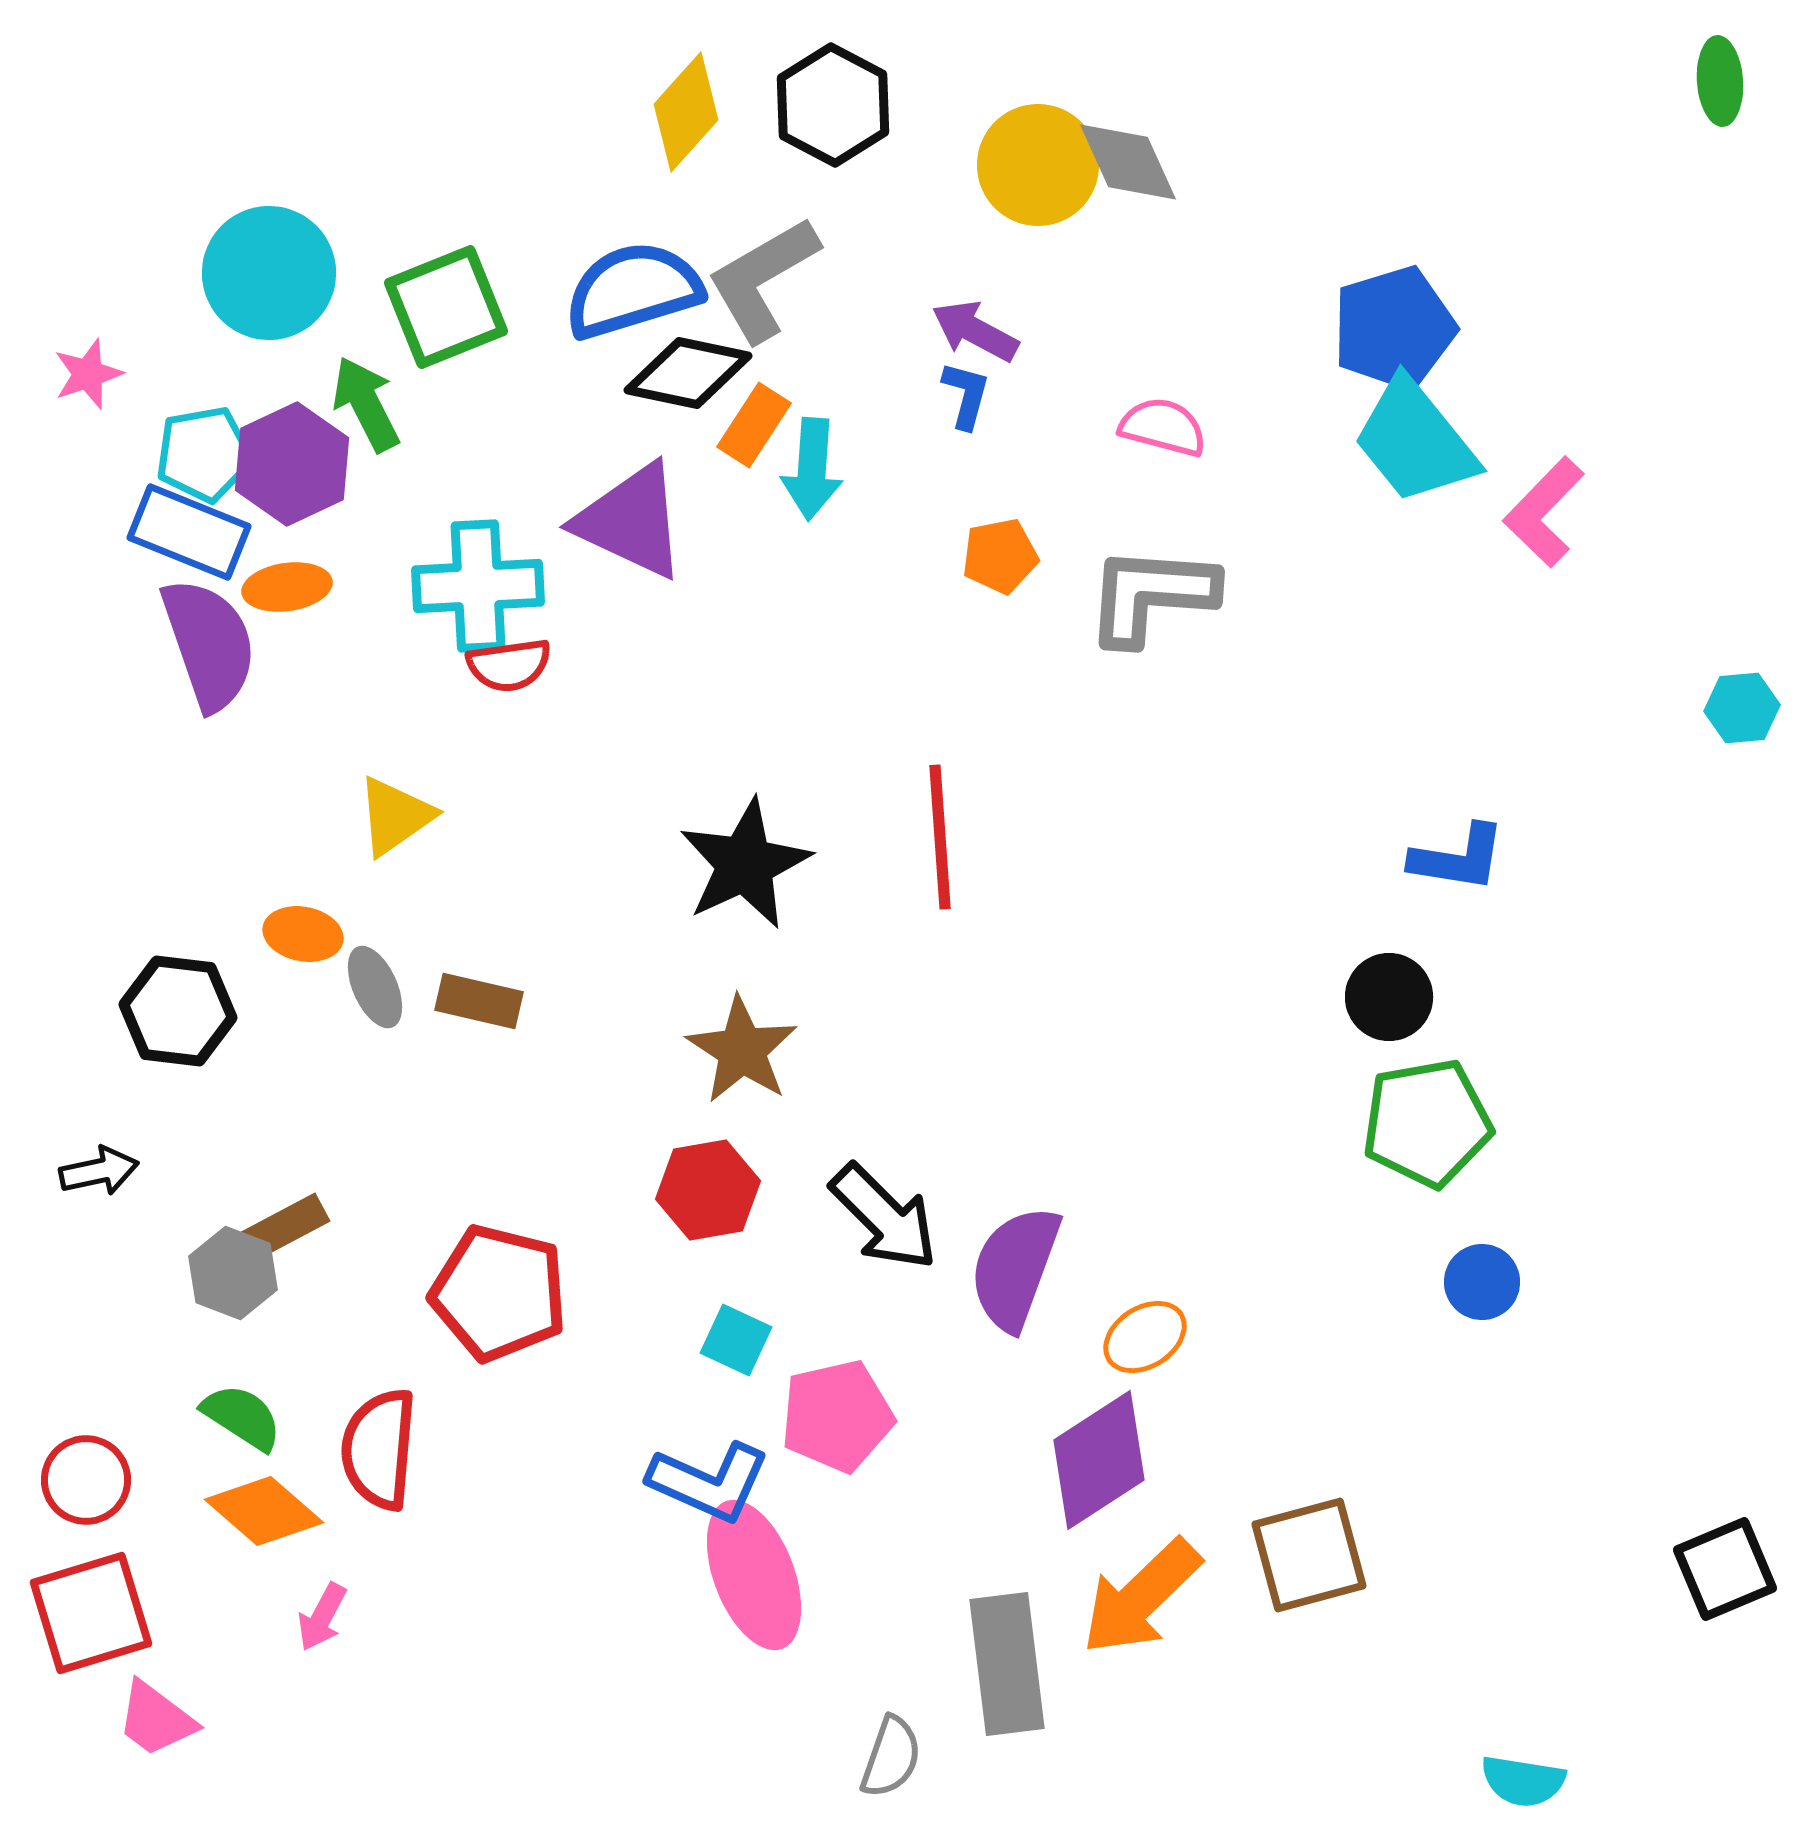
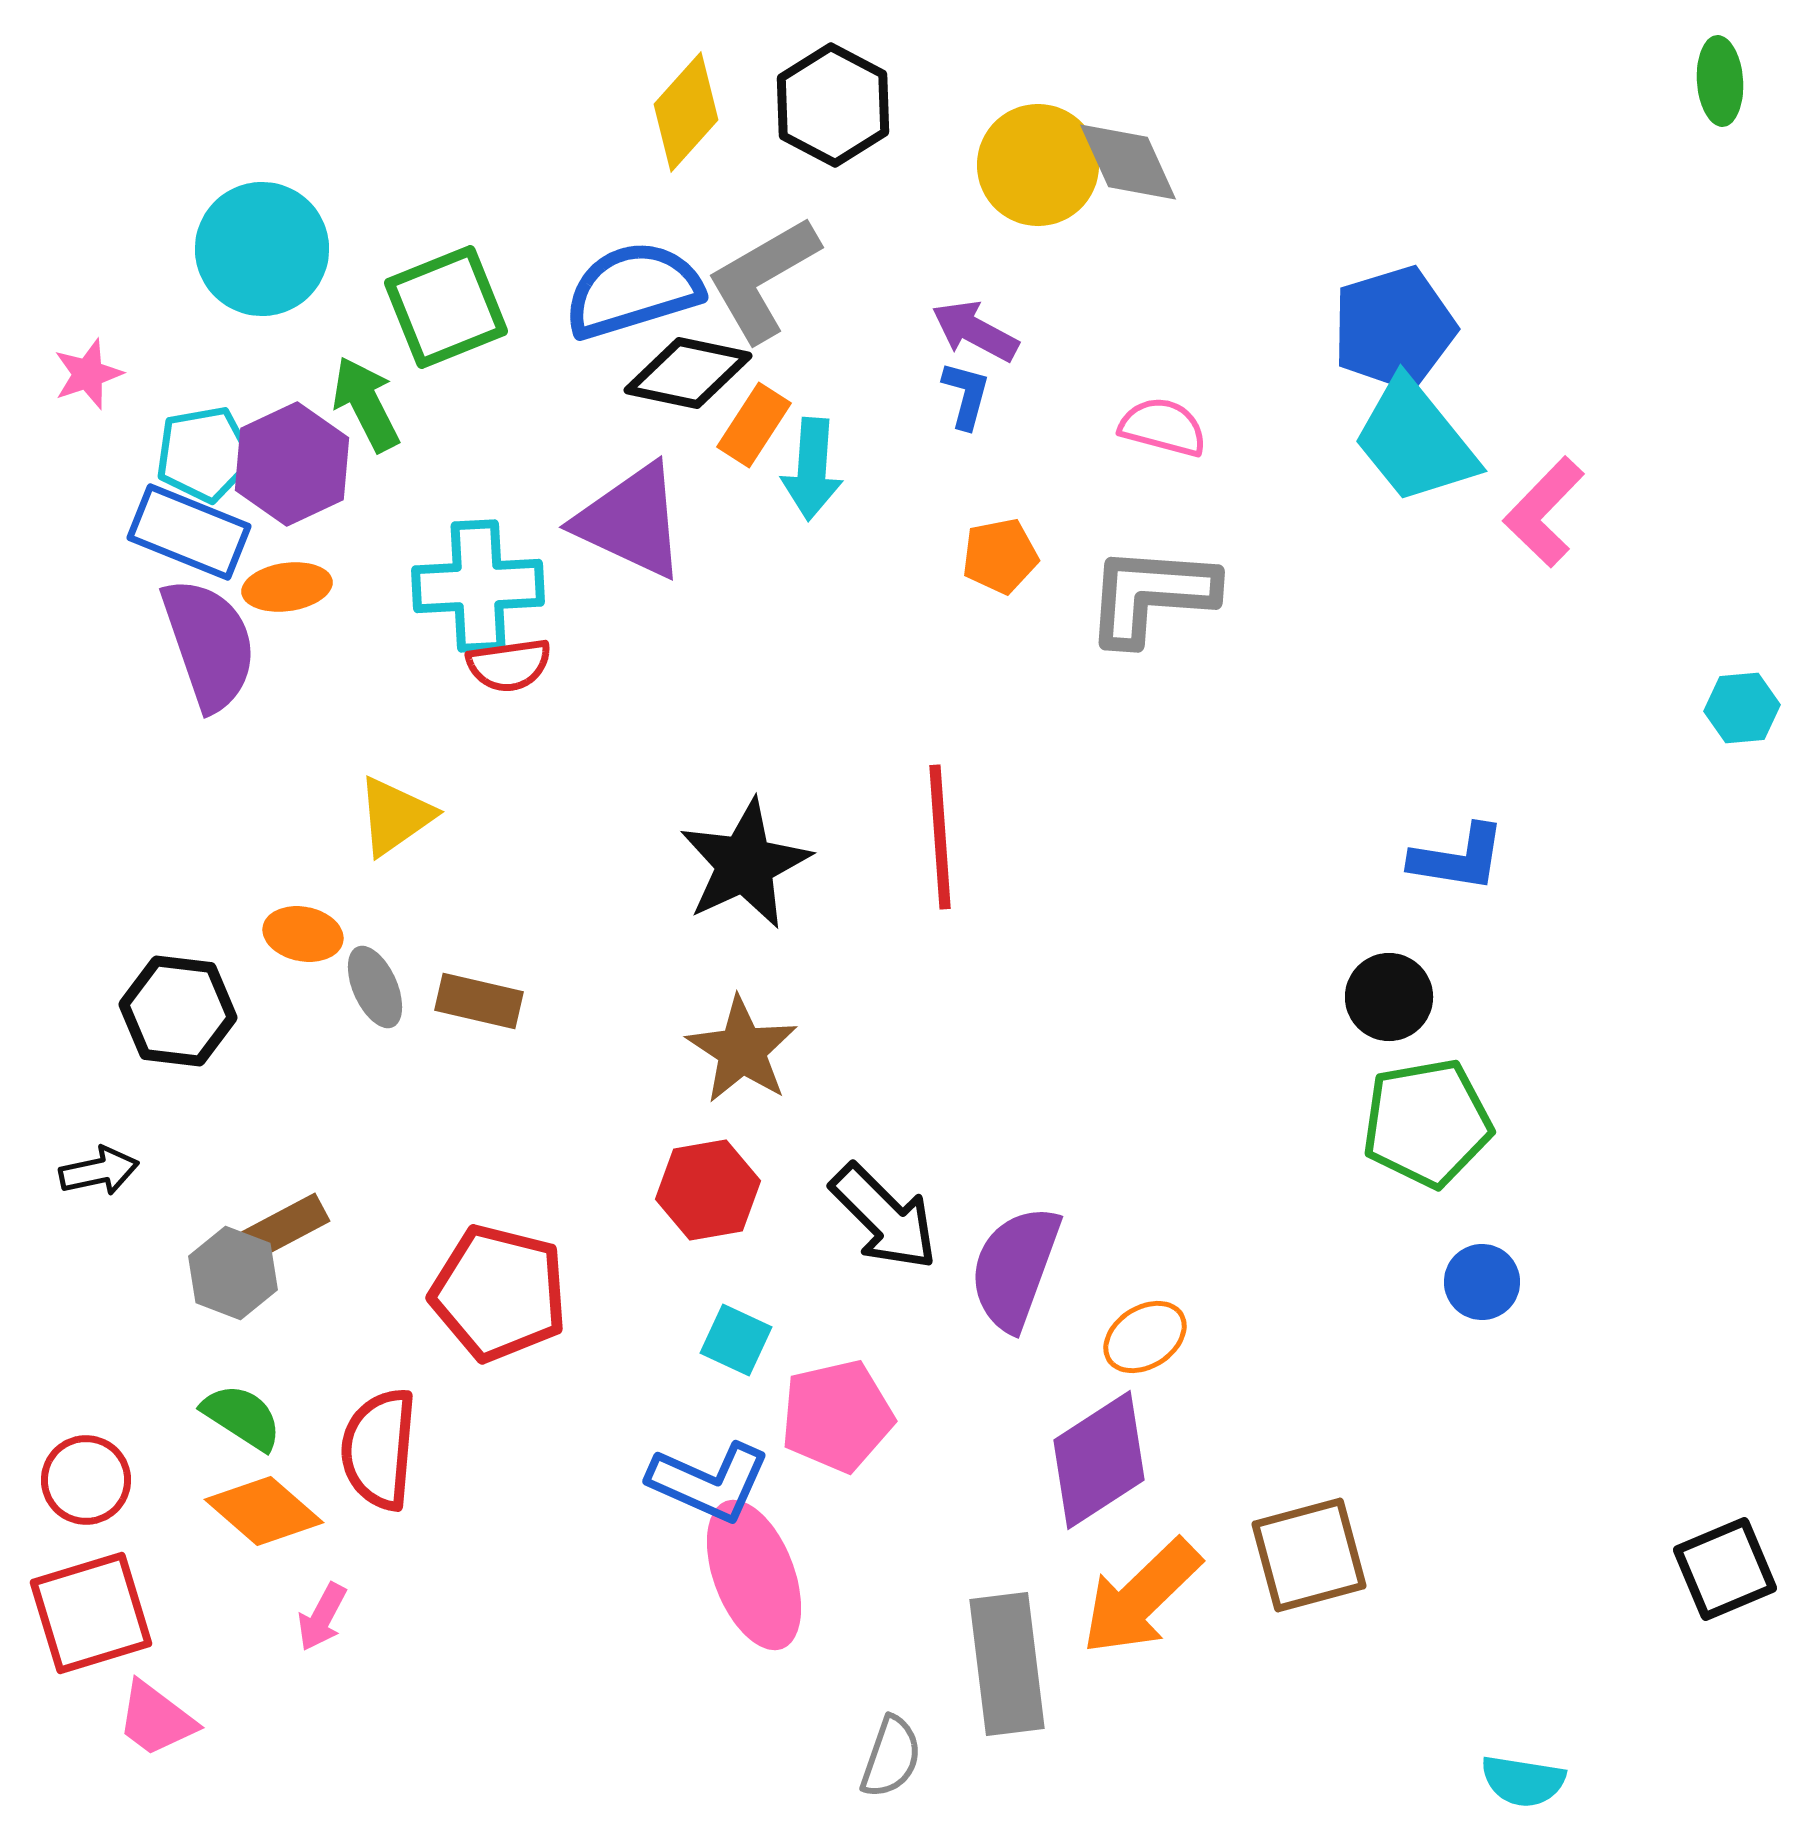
cyan circle at (269, 273): moved 7 px left, 24 px up
